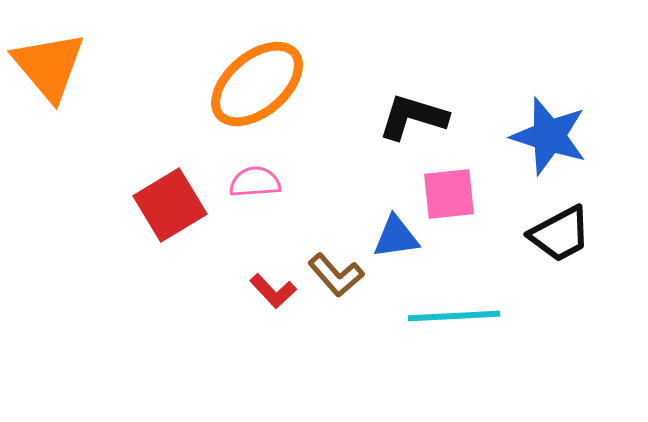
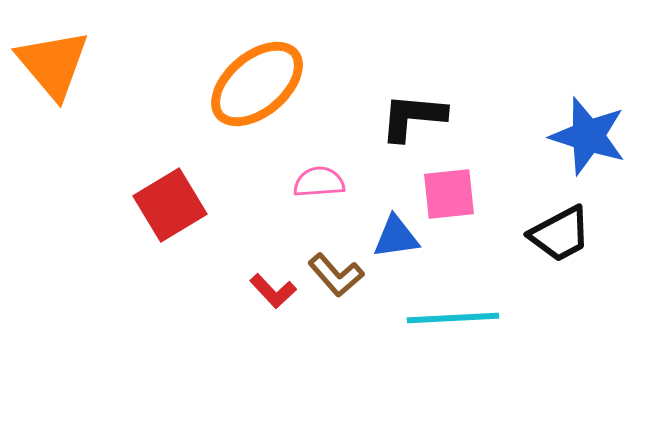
orange triangle: moved 4 px right, 2 px up
black L-shape: rotated 12 degrees counterclockwise
blue star: moved 39 px right
pink semicircle: moved 64 px right
cyan line: moved 1 px left, 2 px down
